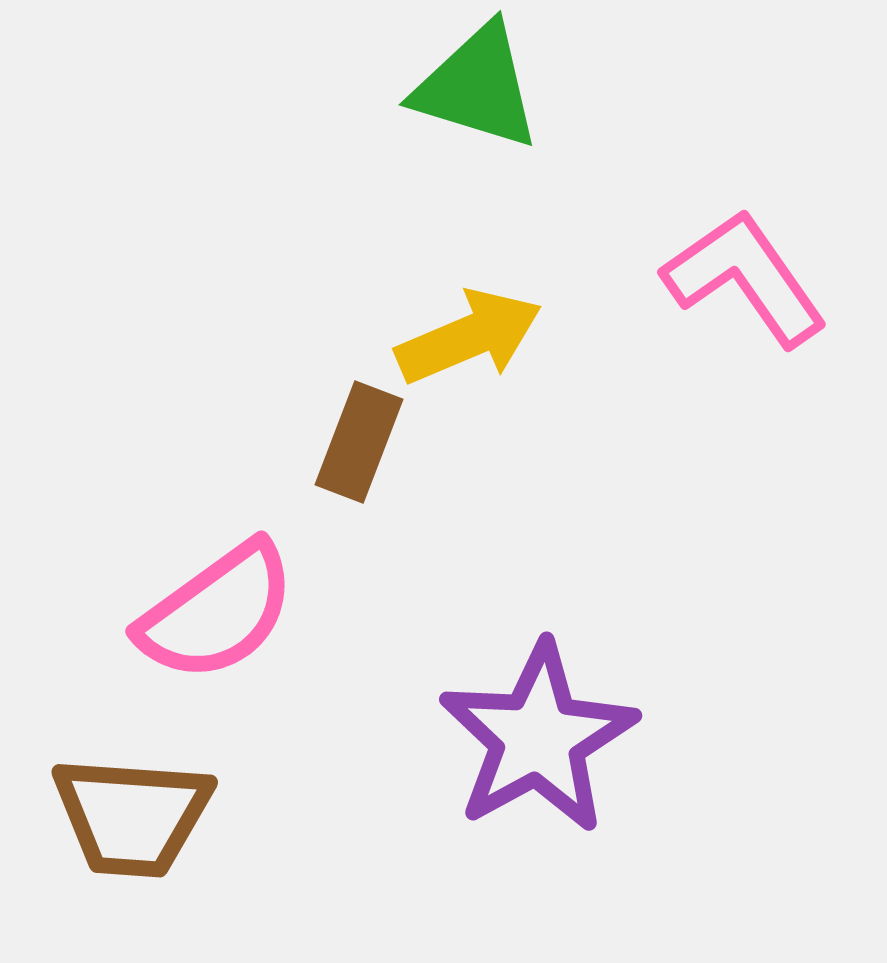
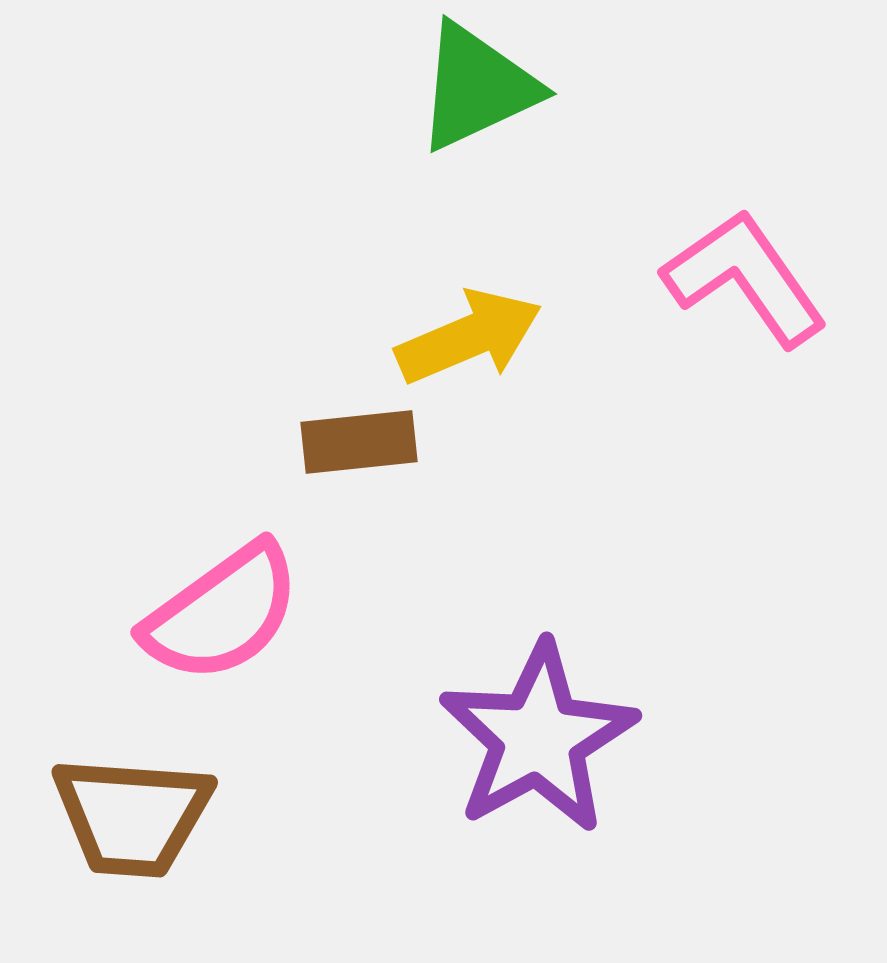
green triangle: rotated 42 degrees counterclockwise
brown rectangle: rotated 63 degrees clockwise
pink semicircle: moved 5 px right, 1 px down
